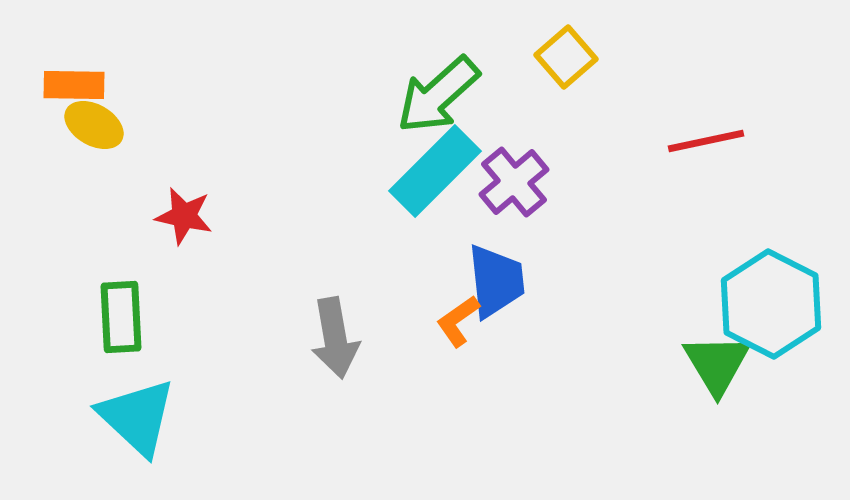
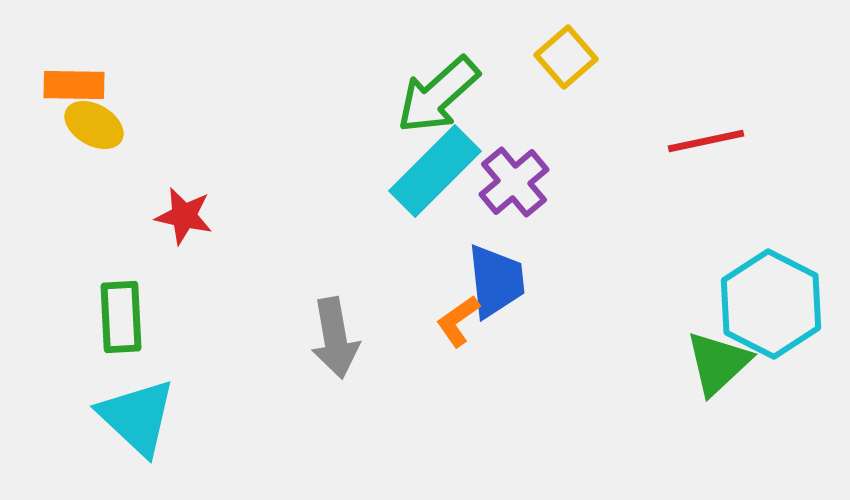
green triangle: moved 1 px right, 1 px up; rotated 18 degrees clockwise
